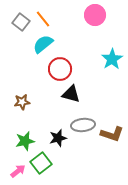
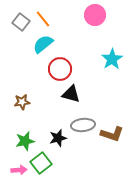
pink arrow: moved 1 px right, 1 px up; rotated 35 degrees clockwise
